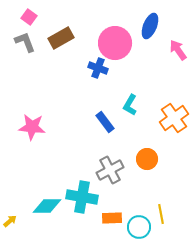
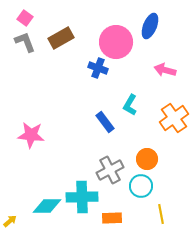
pink square: moved 4 px left, 1 px down
pink circle: moved 1 px right, 1 px up
pink arrow: moved 13 px left, 20 px down; rotated 40 degrees counterclockwise
pink star: moved 1 px left, 8 px down
cyan cross: rotated 12 degrees counterclockwise
cyan circle: moved 2 px right, 41 px up
